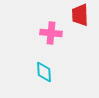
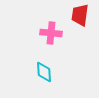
red trapezoid: rotated 10 degrees clockwise
